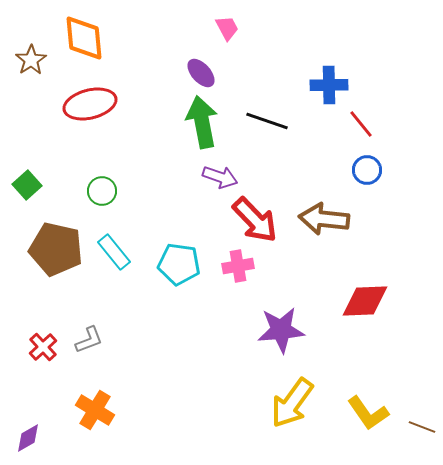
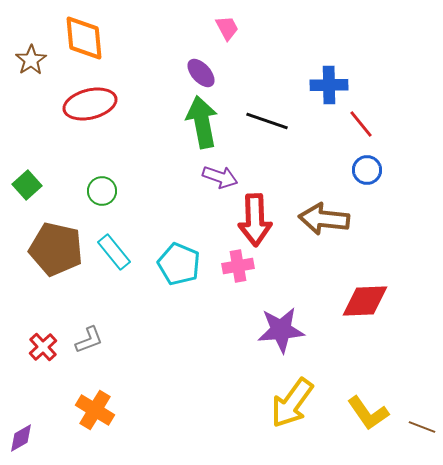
red arrow: rotated 42 degrees clockwise
cyan pentagon: rotated 15 degrees clockwise
purple diamond: moved 7 px left
